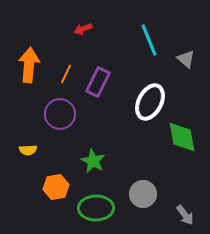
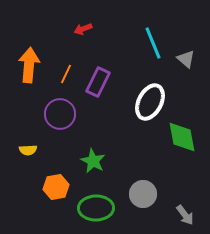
cyan line: moved 4 px right, 3 px down
